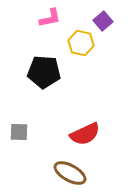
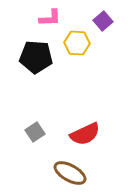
pink L-shape: rotated 10 degrees clockwise
yellow hexagon: moved 4 px left; rotated 10 degrees counterclockwise
black pentagon: moved 8 px left, 15 px up
gray square: moved 16 px right; rotated 36 degrees counterclockwise
